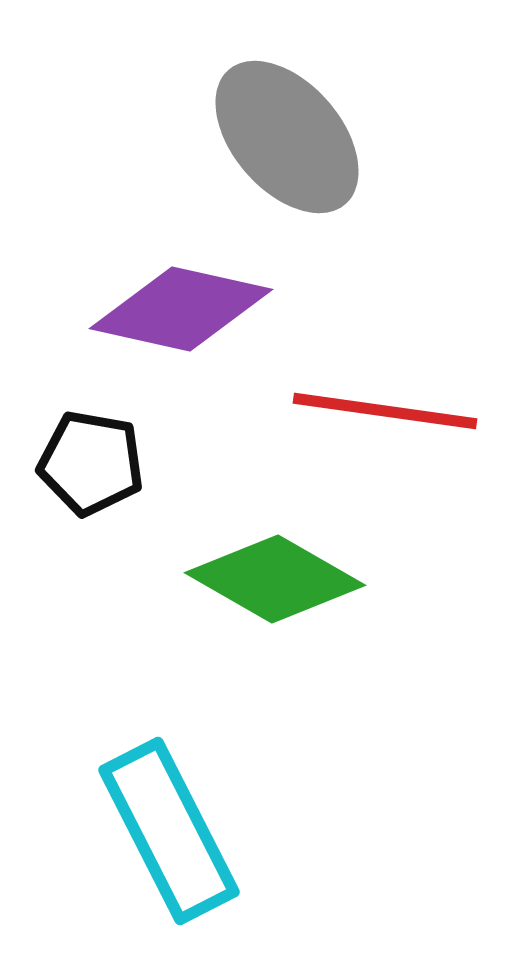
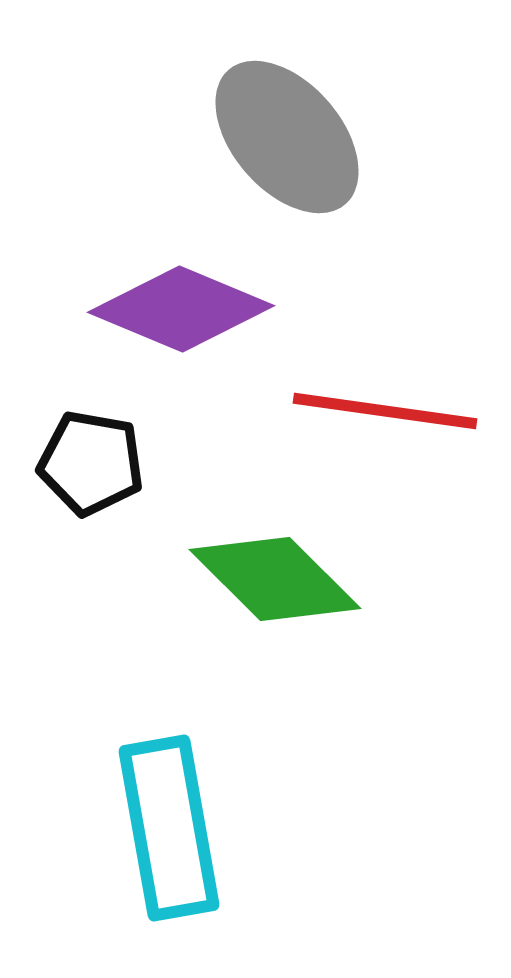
purple diamond: rotated 10 degrees clockwise
green diamond: rotated 15 degrees clockwise
cyan rectangle: moved 3 px up; rotated 17 degrees clockwise
